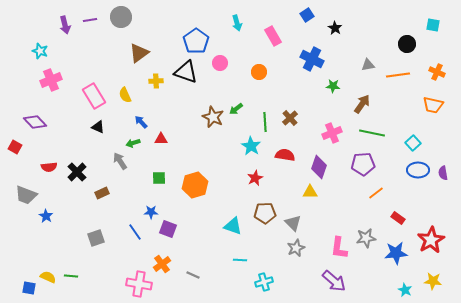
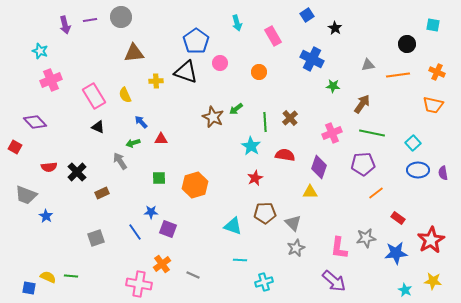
brown triangle at (139, 53): moved 5 px left; rotated 30 degrees clockwise
